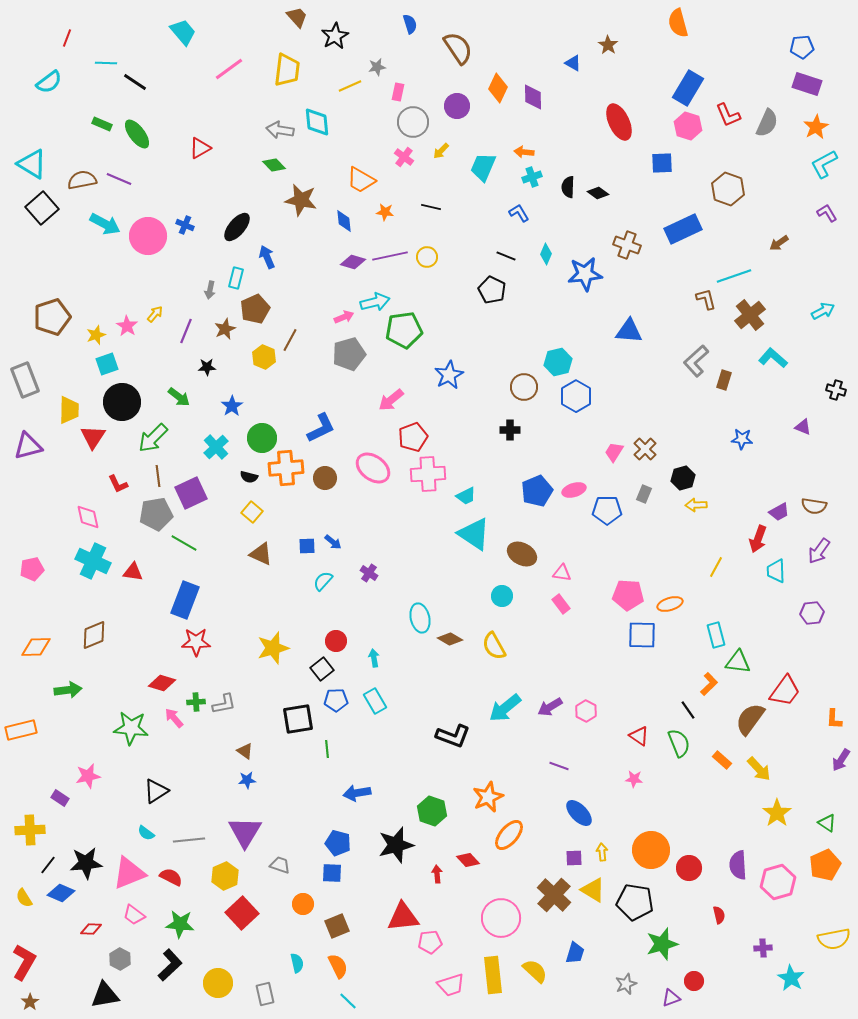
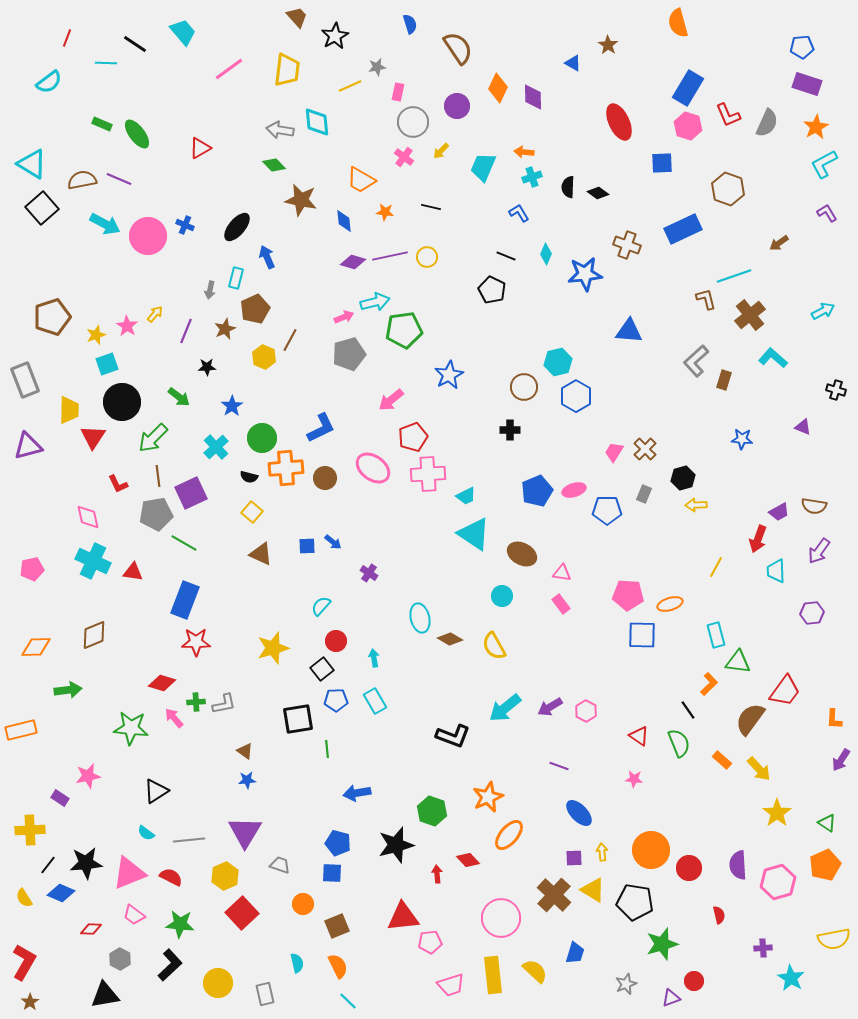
black line at (135, 82): moved 38 px up
cyan semicircle at (323, 581): moved 2 px left, 25 px down
